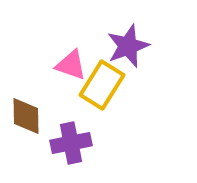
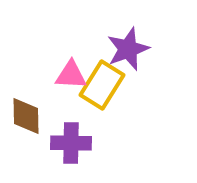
purple star: moved 3 px down
pink triangle: moved 10 px down; rotated 16 degrees counterclockwise
purple cross: rotated 12 degrees clockwise
